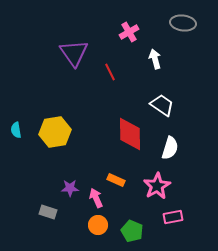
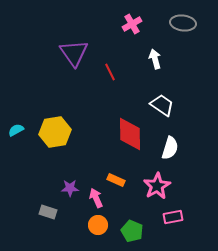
pink cross: moved 3 px right, 8 px up
cyan semicircle: rotated 70 degrees clockwise
